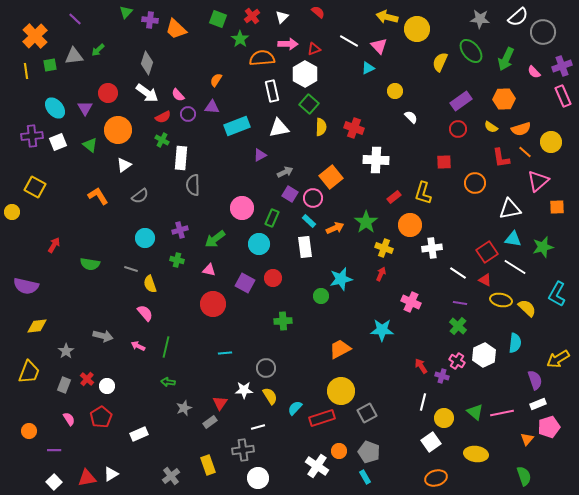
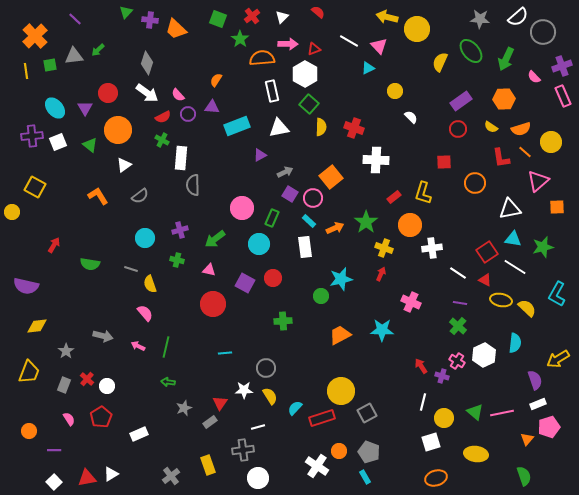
pink semicircle at (534, 72): moved 5 px down
orange trapezoid at (340, 349): moved 14 px up
white square at (431, 442): rotated 18 degrees clockwise
